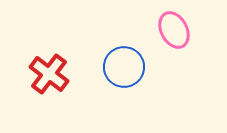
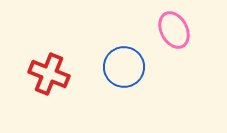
red cross: rotated 15 degrees counterclockwise
